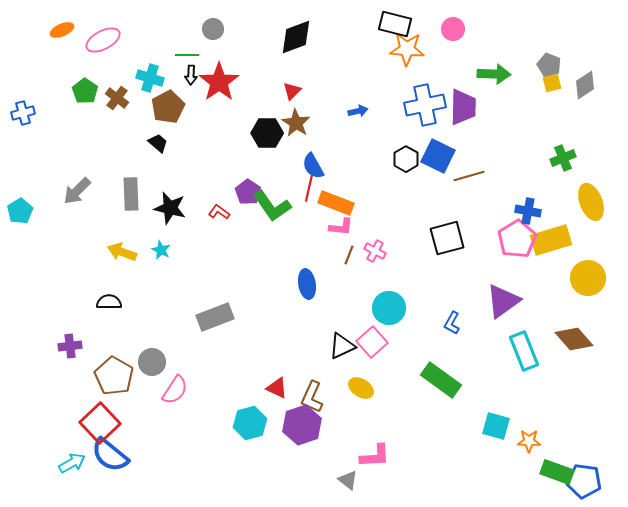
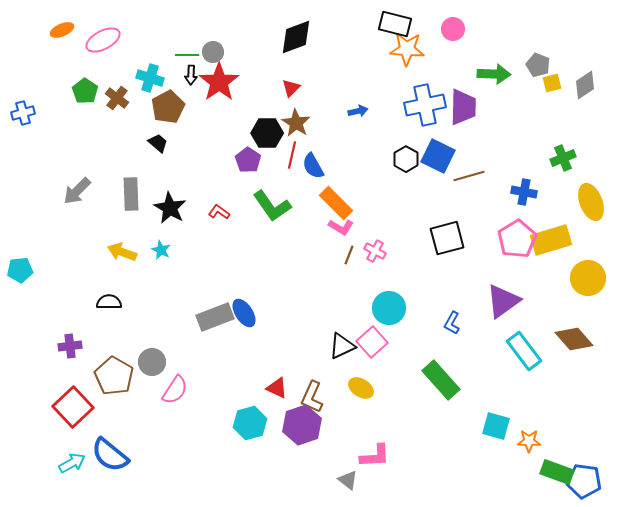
gray circle at (213, 29): moved 23 px down
gray pentagon at (549, 65): moved 11 px left
red triangle at (292, 91): moved 1 px left, 3 px up
red line at (309, 188): moved 17 px left, 33 px up
purple pentagon at (248, 192): moved 32 px up
orange rectangle at (336, 203): rotated 24 degrees clockwise
black star at (170, 208): rotated 16 degrees clockwise
cyan pentagon at (20, 211): moved 59 px down; rotated 25 degrees clockwise
blue cross at (528, 211): moved 4 px left, 19 px up
pink L-shape at (341, 227): rotated 25 degrees clockwise
blue ellipse at (307, 284): moved 63 px left, 29 px down; rotated 24 degrees counterclockwise
cyan rectangle at (524, 351): rotated 15 degrees counterclockwise
green rectangle at (441, 380): rotated 12 degrees clockwise
red square at (100, 423): moved 27 px left, 16 px up
